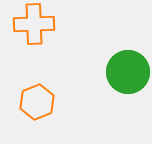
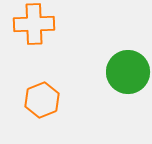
orange hexagon: moved 5 px right, 2 px up
